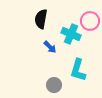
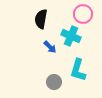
pink circle: moved 7 px left, 7 px up
cyan cross: moved 2 px down
gray circle: moved 3 px up
